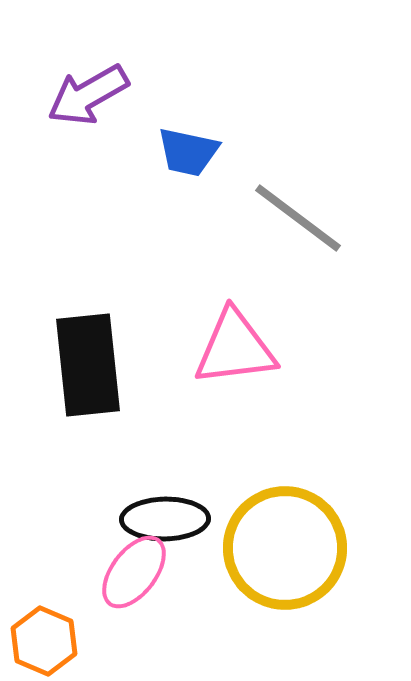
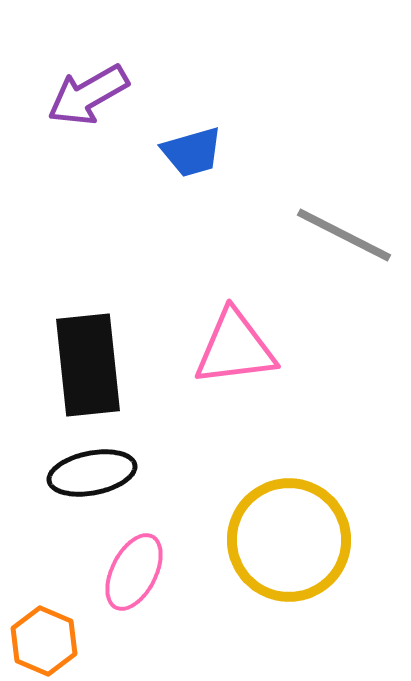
blue trapezoid: moved 4 px right; rotated 28 degrees counterclockwise
gray line: moved 46 px right, 17 px down; rotated 10 degrees counterclockwise
black ellipse: moved 73 px left, 46 px up; rotated 10 degrees counterclockwise
yellow circle: moved 4 px right, 8 px up
pink ellipse: rotated 10 degrees counterclockwise
